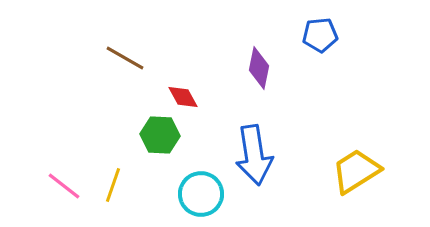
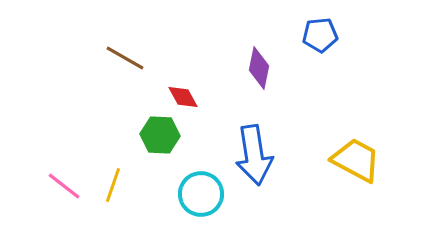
yellow trapezoid: moved 11 px up; rotated 60 degrees clockwise
